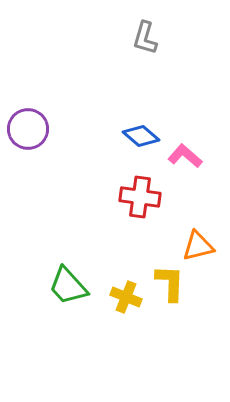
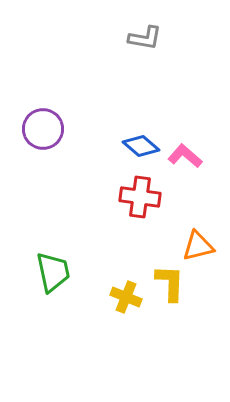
gray L-shape: rotated 96 degrees counterclockwise
purple circle: moved 15 px right
blue diamond: moved 10 px down
green trapezoid: moved 15 px left, 14 px up; rotated 150 degrees counterclockwise
